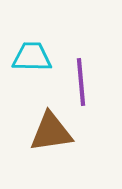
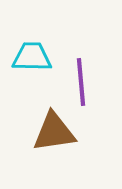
brown triangle: moved 3 px right
